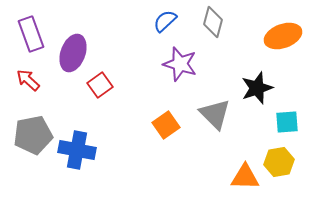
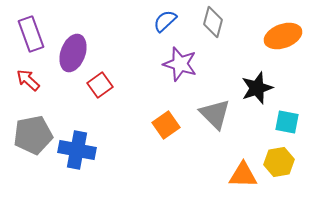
cyan square: rotated 15 degrees clockwise
orange triangle: moved 2 px left, 2 px up
